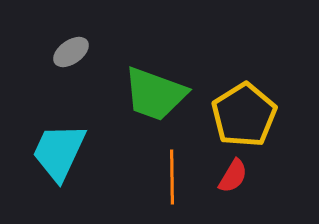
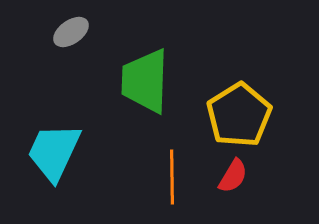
gray ellipse: moved 20 px up
green trapezoid: moved 10 px left, 13 px up; rotated 72 degrees clockwise
yellow pentagon: moved 5 px left
cyan trapezoid: moved 5 px left
